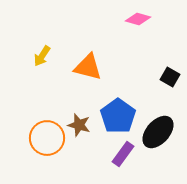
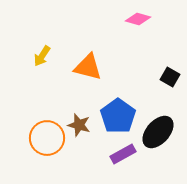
purple rectangle: rotated 25 degrees clockwise
